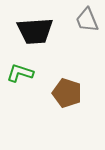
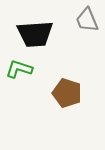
black trapezoid: moved 3 px down
green L-shape: moved 1 px left, 4 px up
